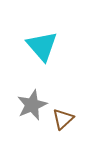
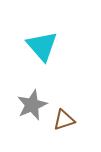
brown triangle: moved 1 px right, 1 px down; rotated 25 degrees clockwise
